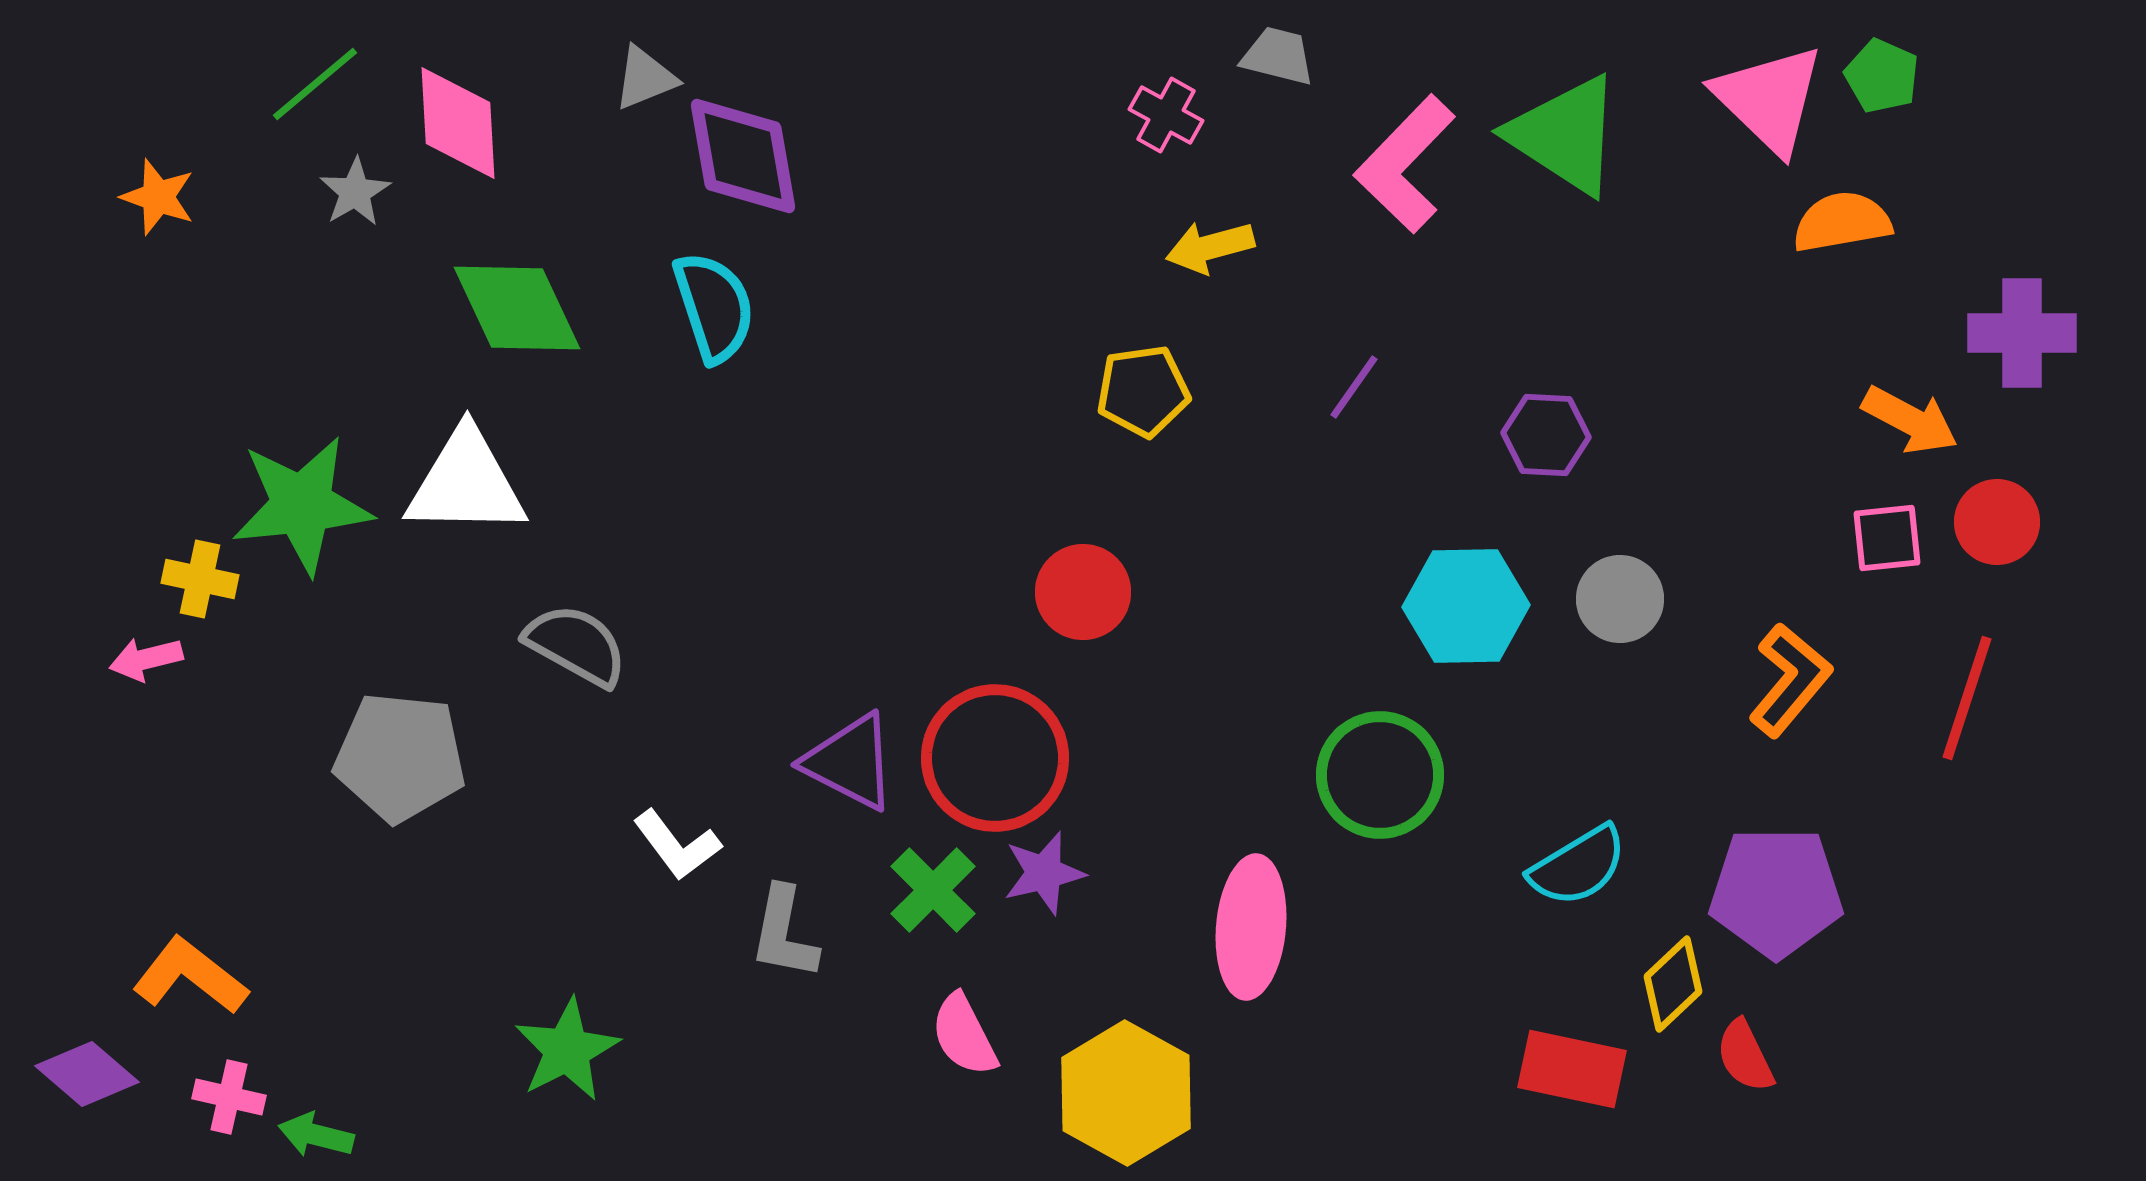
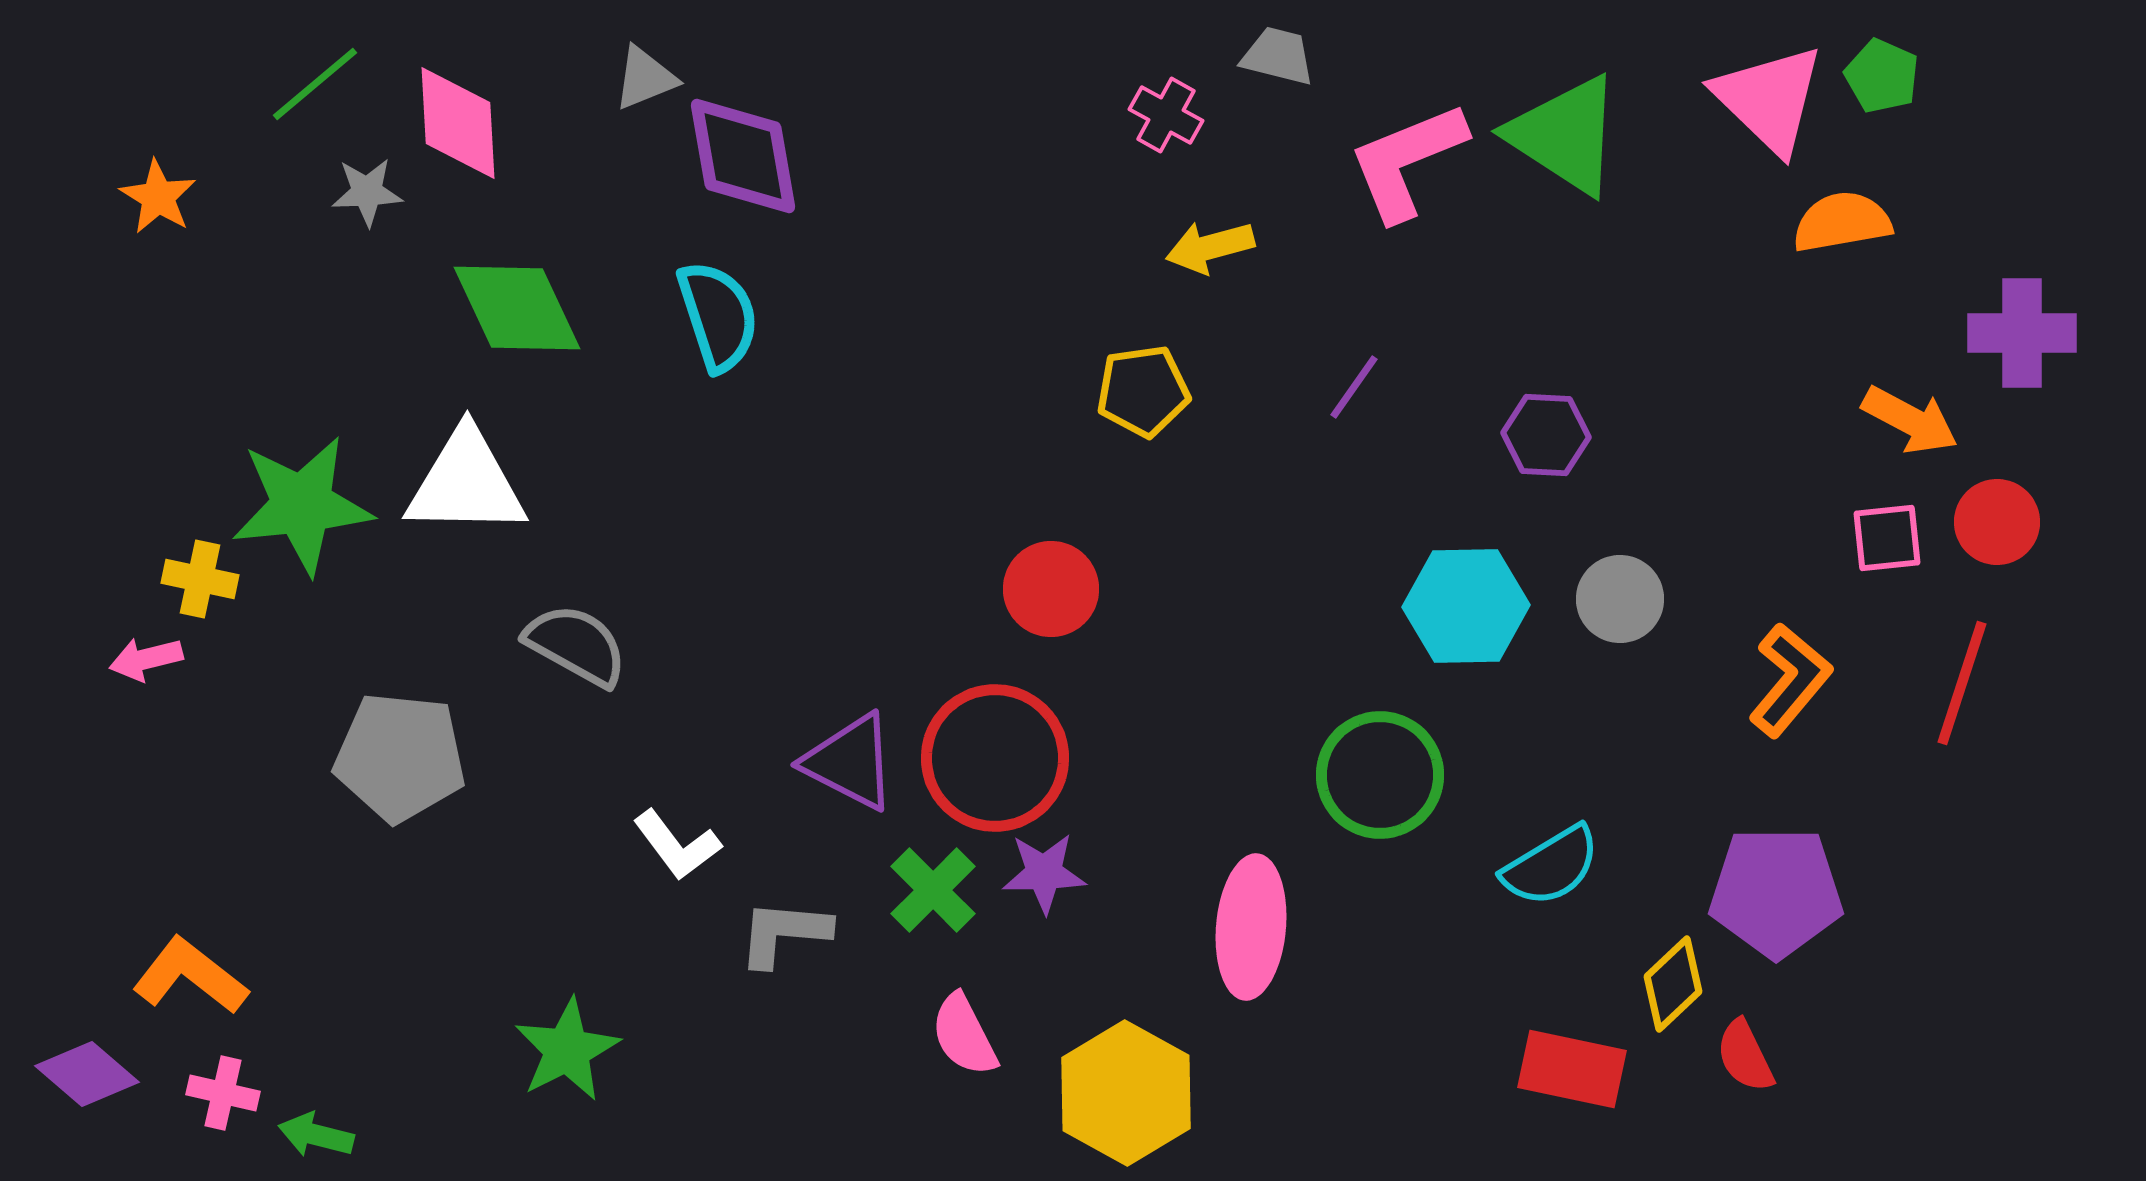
pink L-shape at (1405, 164): moved 2 px right, 3 px up; rotated 24 degrees clockwise
gray star at (355, 192): moved 12 px right; rotated 28 degrees clockwise
orange star at (158, 197): rotated 12 degrees clockwise
cyan semicircle at (714, 307): moved 4 px right, 9 px down
red circle at (1083, 592): moved 32 px left, 3 px up
red line at (1967, 698): moved 5 px left, 15 px up
cyan semicircle at (1578, 866): moved 27 px left
purple star at (1044, 873): rotated 12 degrees clockwise
gray L-shape at (784, 933): rotated 84 degrees clockwise
pink cross at (229, 1097): moved 6 px left, 4 px up
